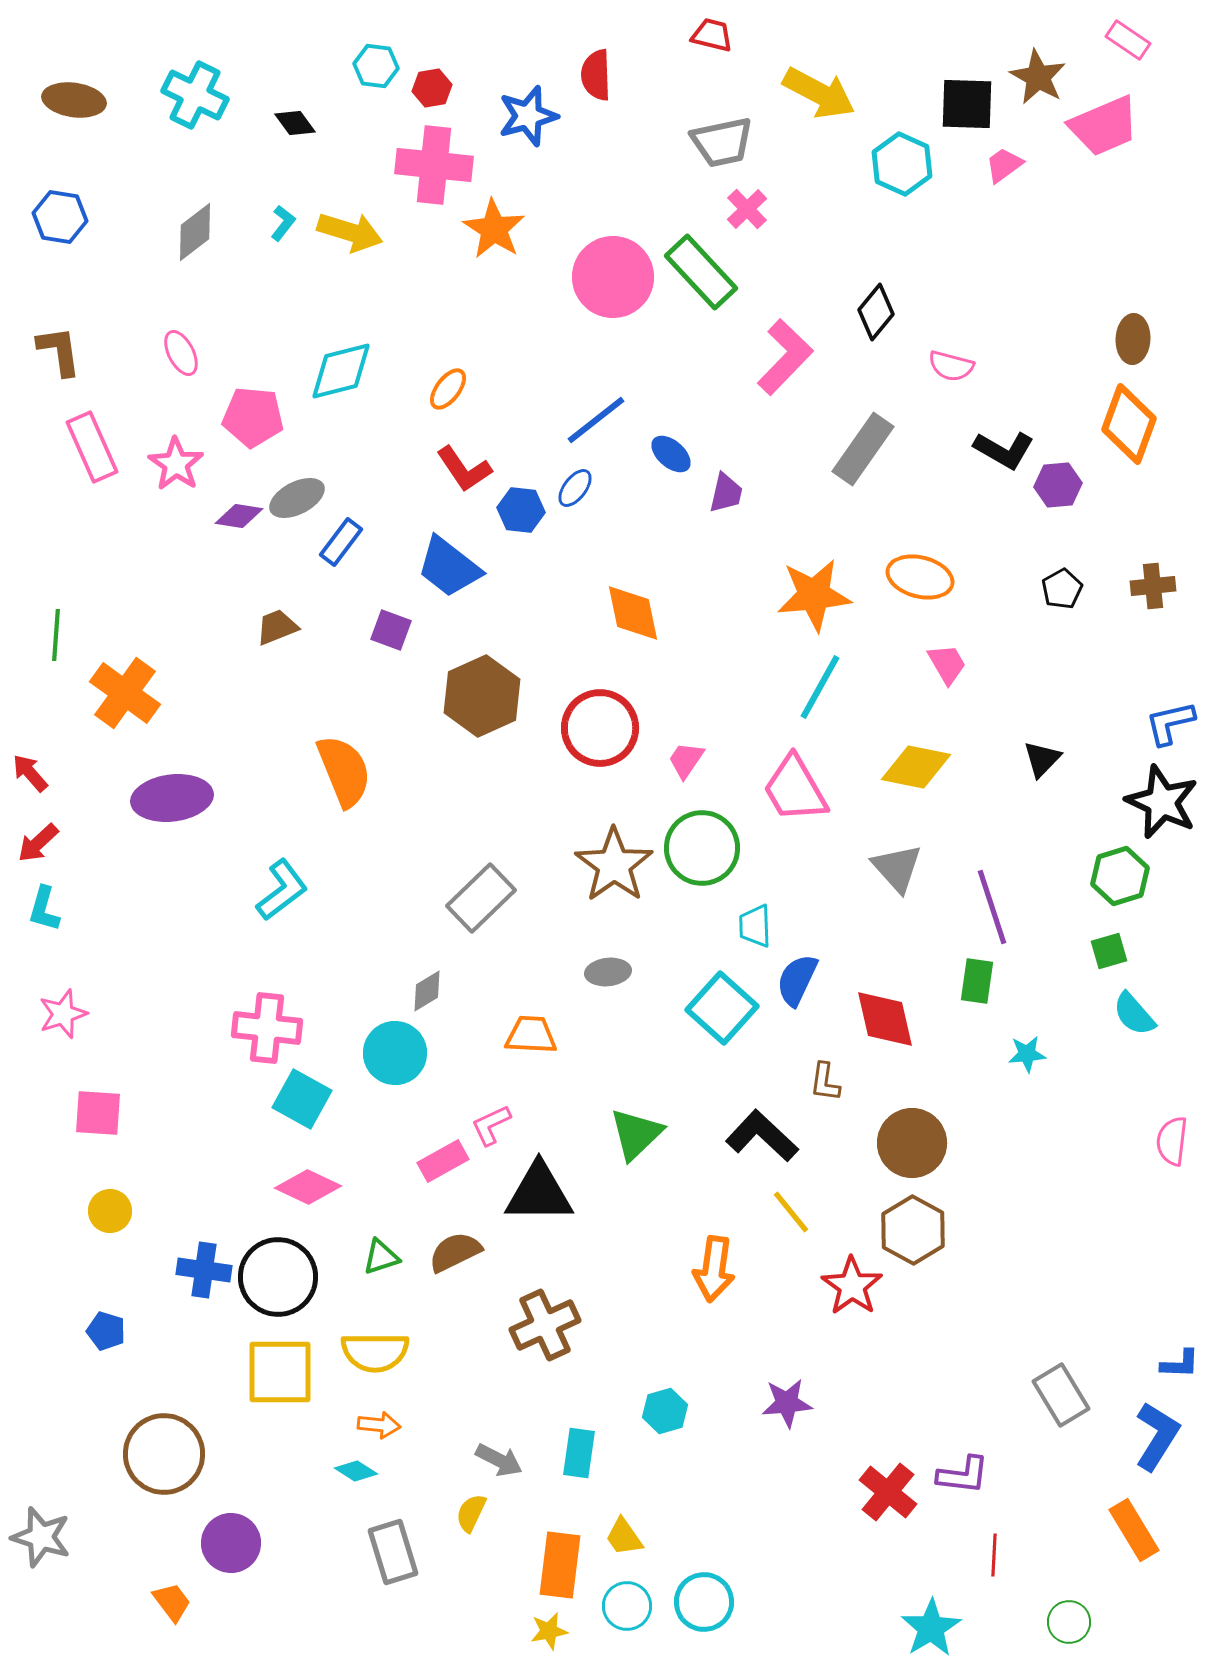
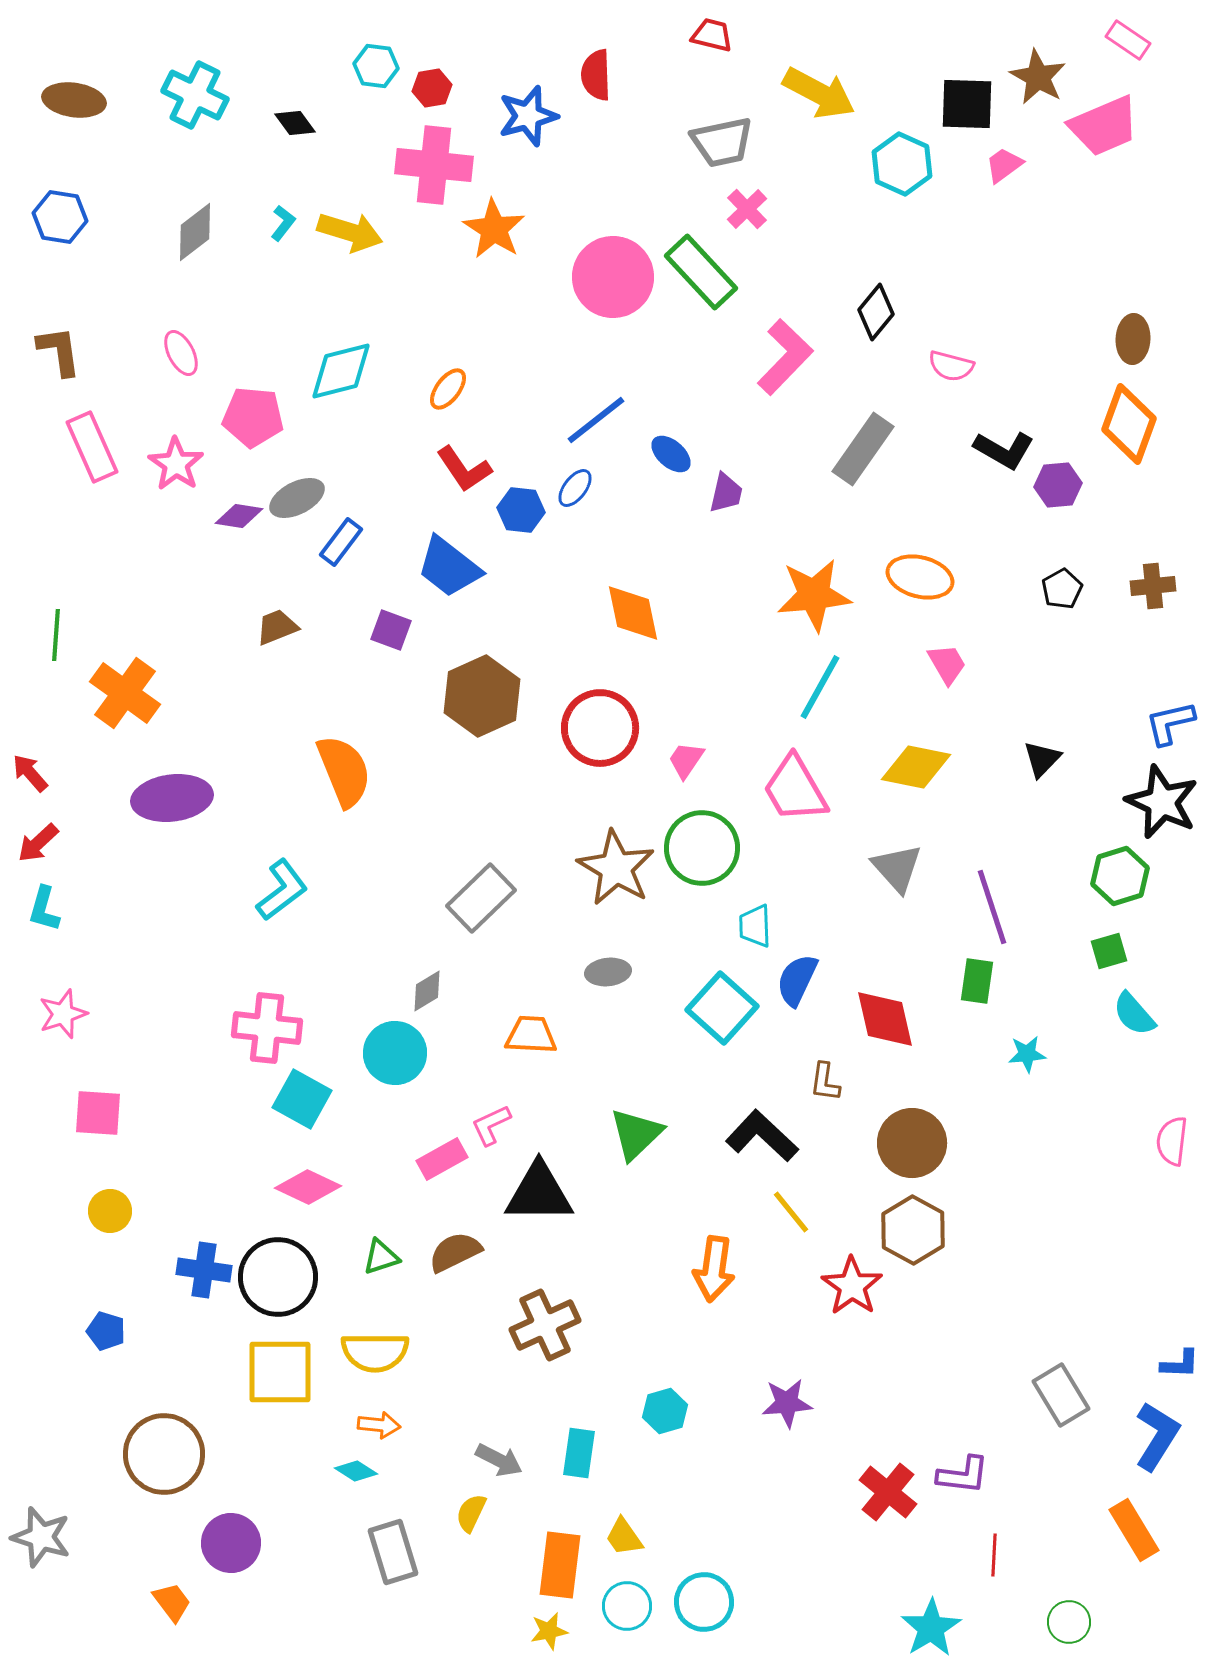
brown star at (614, 865): moved 2 px right, 3 px down; rotated 6 degrees counterclockwise
pink rectangle at (443, 1161): moved 1 px left, 2 px up
